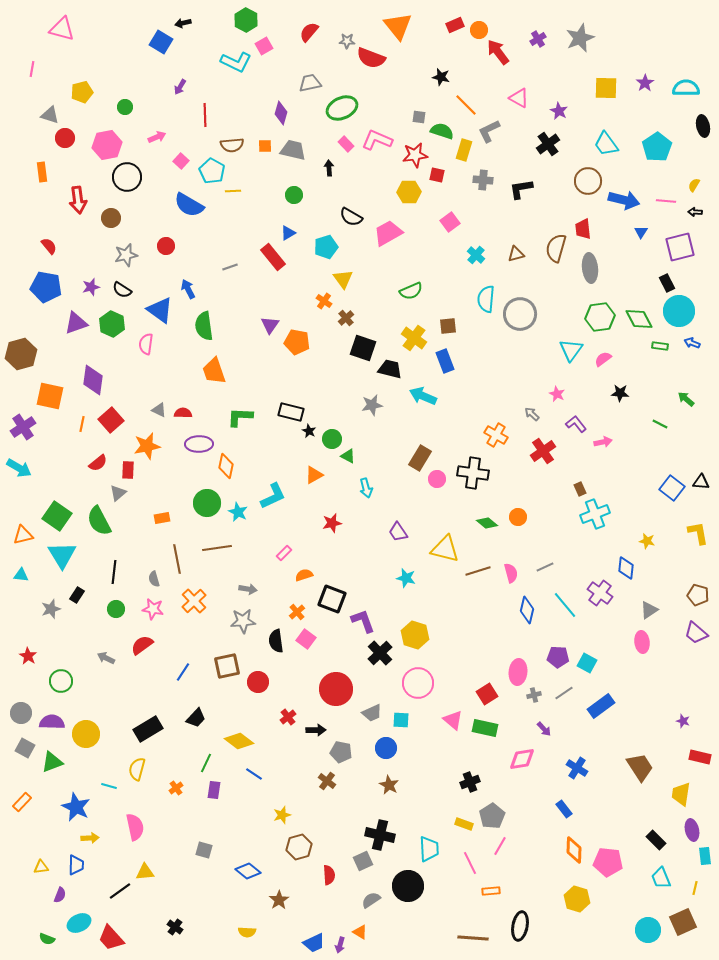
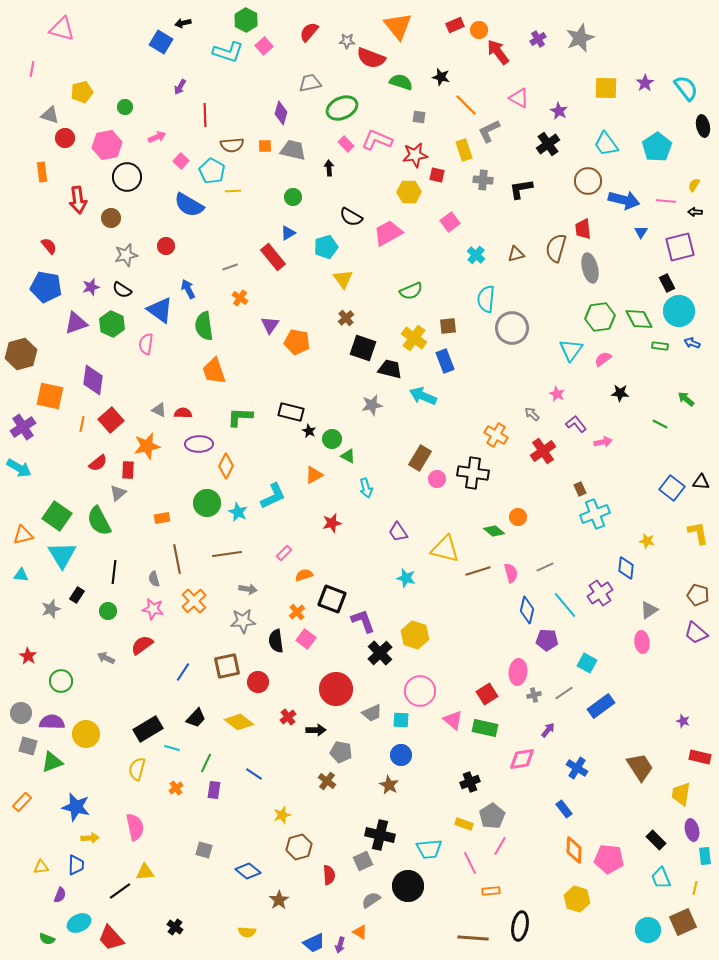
pink square at (264, 46): rotated 12 degrees counterclockwise
cyan L-shape at (236, 62): moved 8 px left, 10 px up; rotated 8 degrees counterclockwise
cyan semicircle at (686, 88): rotated 52 degrees clockwise
green semicircle at (442, 131): moved 41 px left, 49 px up
yellow rectangle at (464, 150): rotated 35 degrees counterclockwise
green circle at (294, 195): moved 1 px left, 2 px down
gray ellipse at (590, 268): rotated 8 degrees counterclockwise
orange cross at (324, 301): moved 84 px left, 3 px up
gray circle at (520, 314): moved 8 px left, 14 px down
orange diamond at (226, 466): rotated 15 degrees clockwise
green diamond at (487, 523): moved 7 px right, 8 px down
brown line at (217, 548): moved 10 px right, 6 px down
purple cross at (600, 593): rotated 20 degrees clockwise
green circle at (116, 609): moved 8 px left, 2 px down
purple pentagon at (558, 657): moved 11 px left, 17 px up
pink circle at (418, 683): moved 2 px right, 8 px down
purple arrow at (544, 729): moved 4 px right, 1 px down; rotated 98 degrees counterclockwise
yellow diamond at (239, 741): moved 19 px up
gray square at (25, 748): moved 3 px right, 2 px up; rotated 12 degrees counterclockwise
blue circle at (386, 748): moved 15 px right, 7 px down
cyan line at (109, 786): moved 63 px right, 38 px up
blue star at (76, 807): rotated 12 degrees counterclockwise
cyan trapezoid at (429, 849): rotated 88 degrees clockwise
pink pentagon at (608, 862): moved 1 px right, 3 px up
